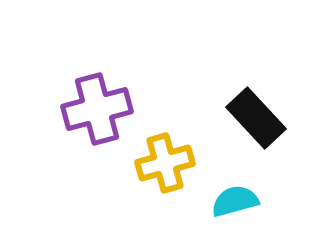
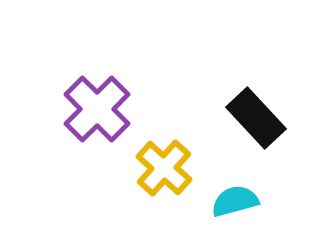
purple cross: rotated 30 degrees counterclockwise
yellow cross: moved 1 px left, 5 px down; rotated 32 degrees counterclockwise
